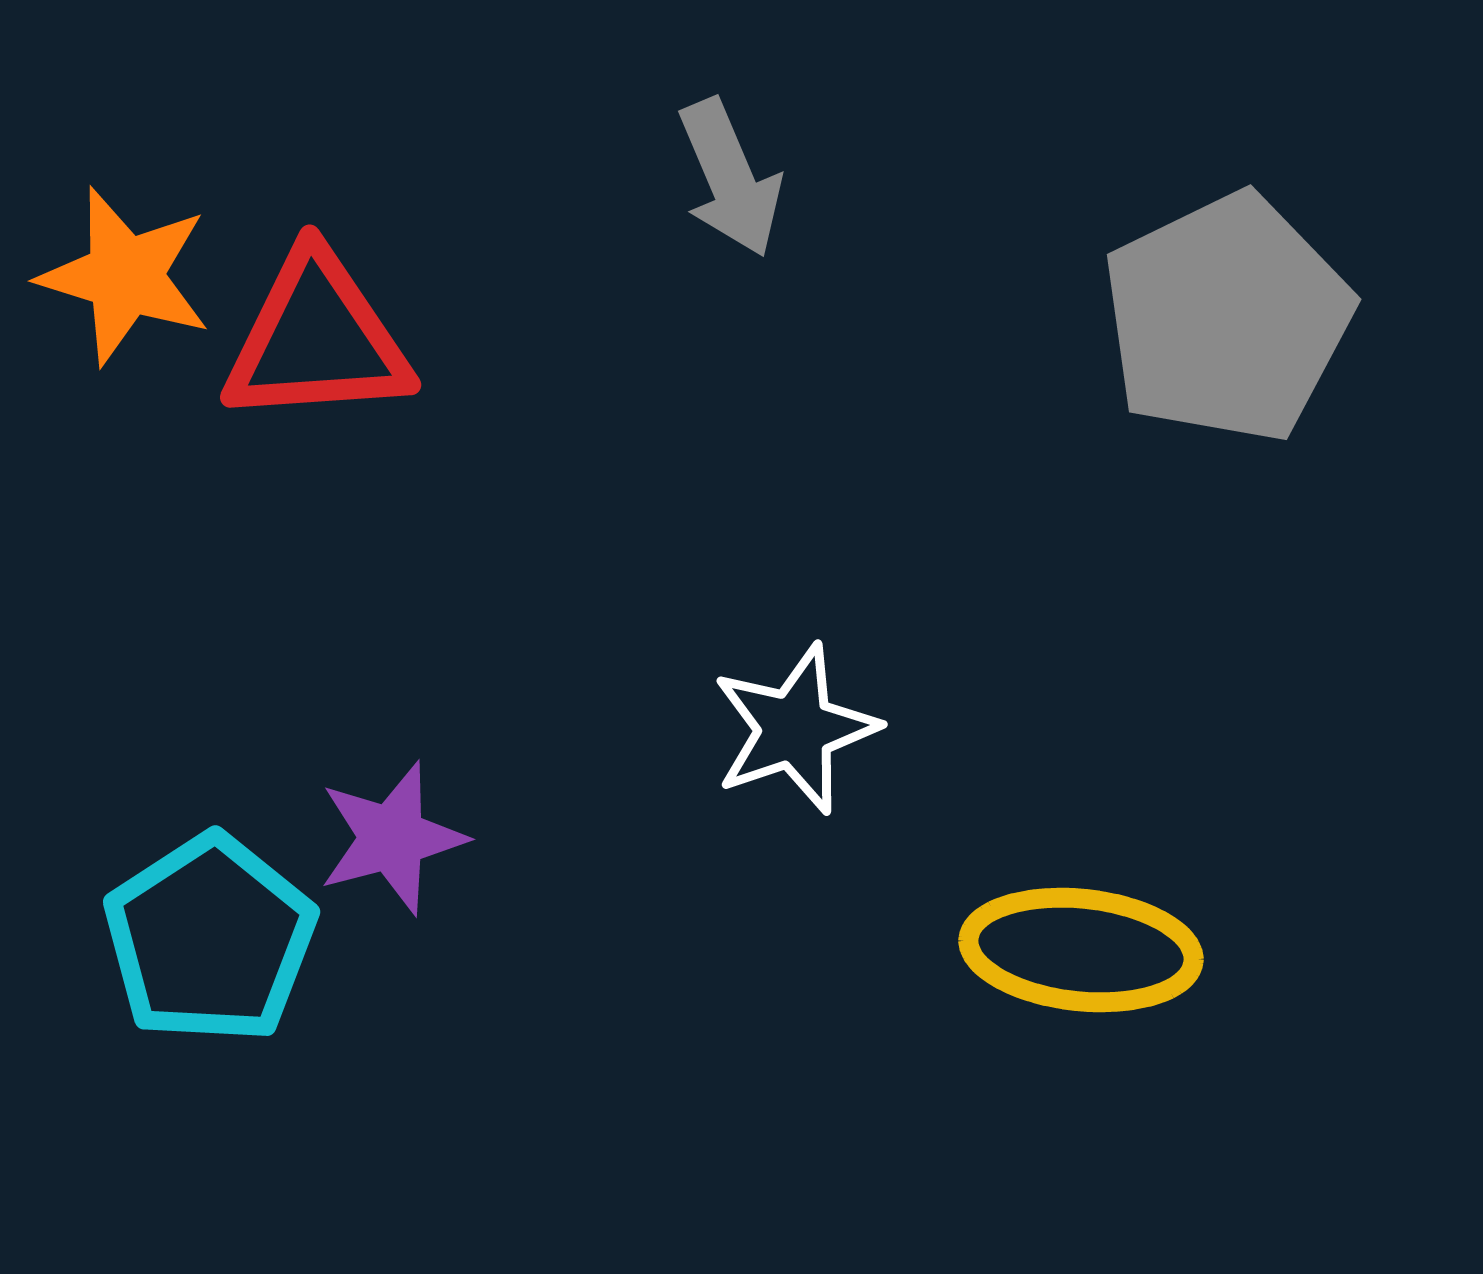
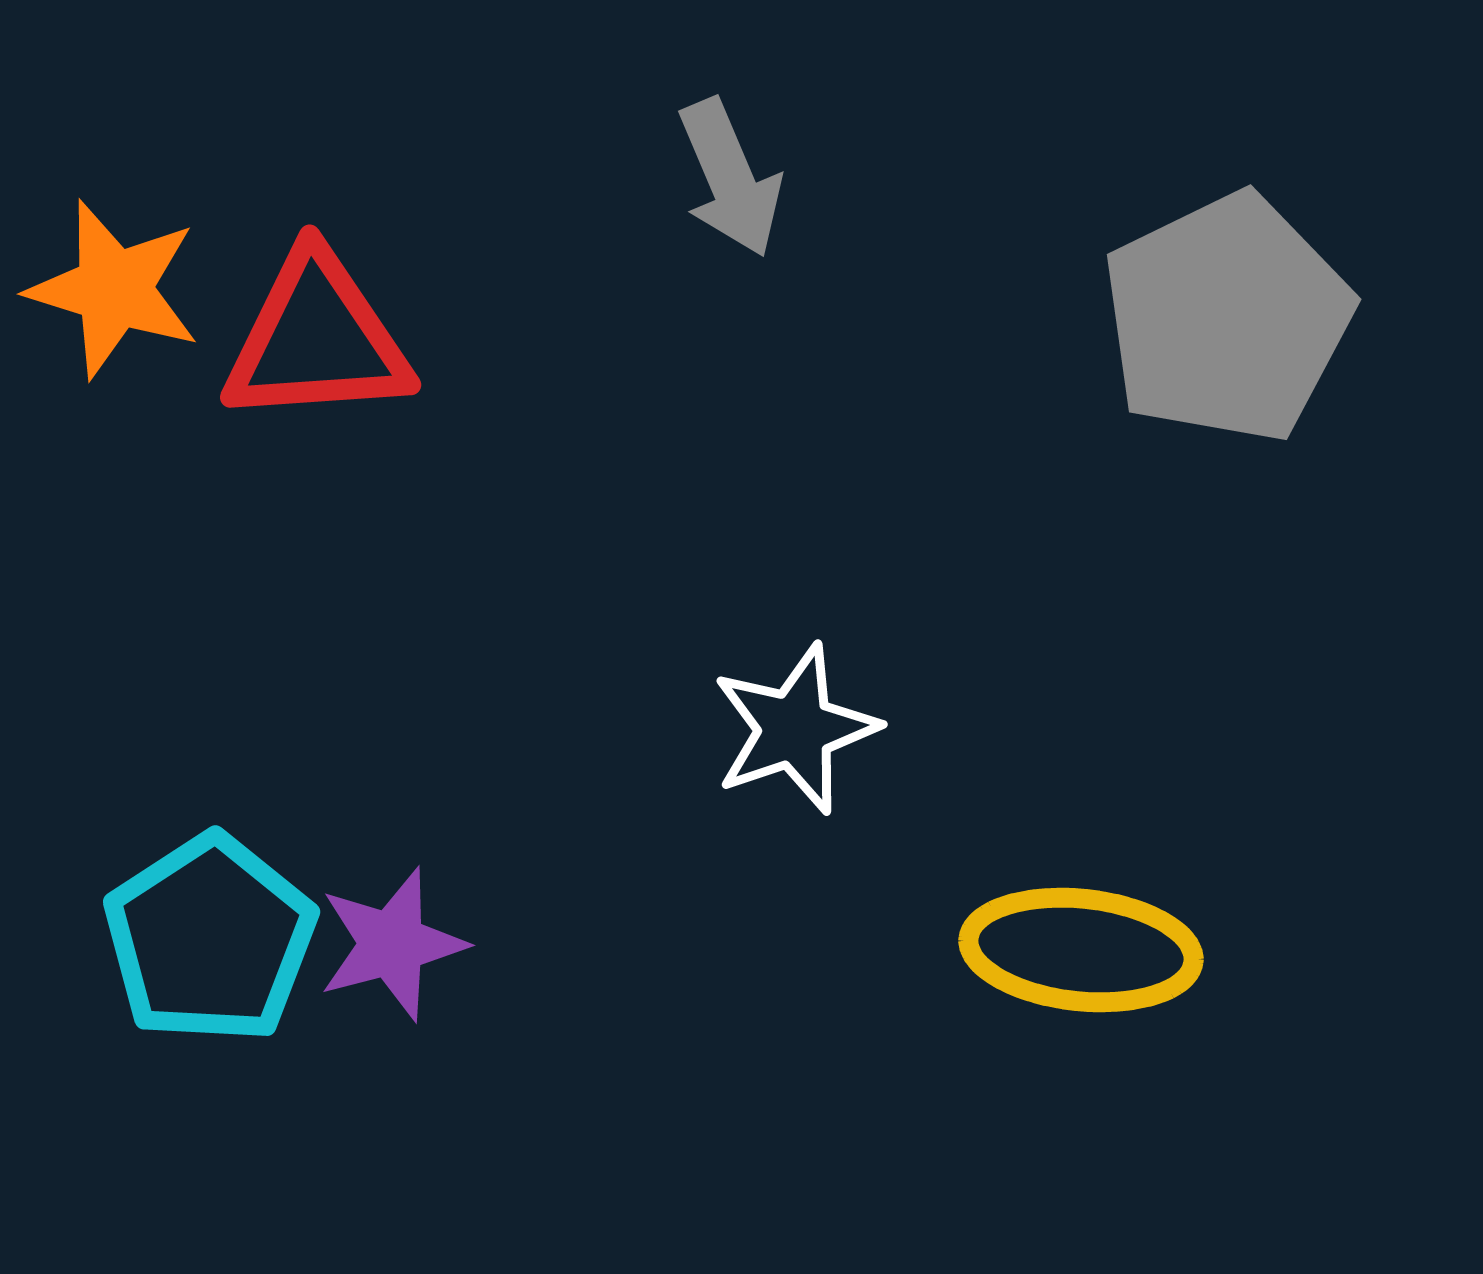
orange star: moved 11 px left, 13 px down
purple star: moved 106 px down
